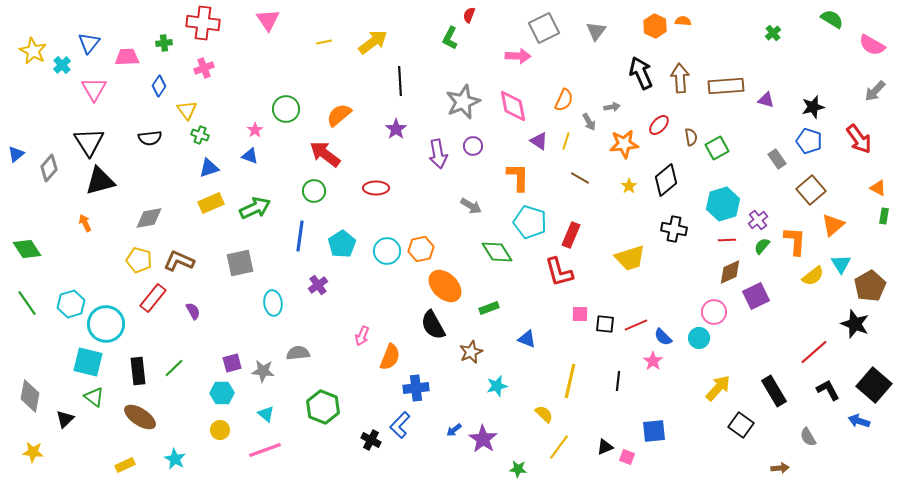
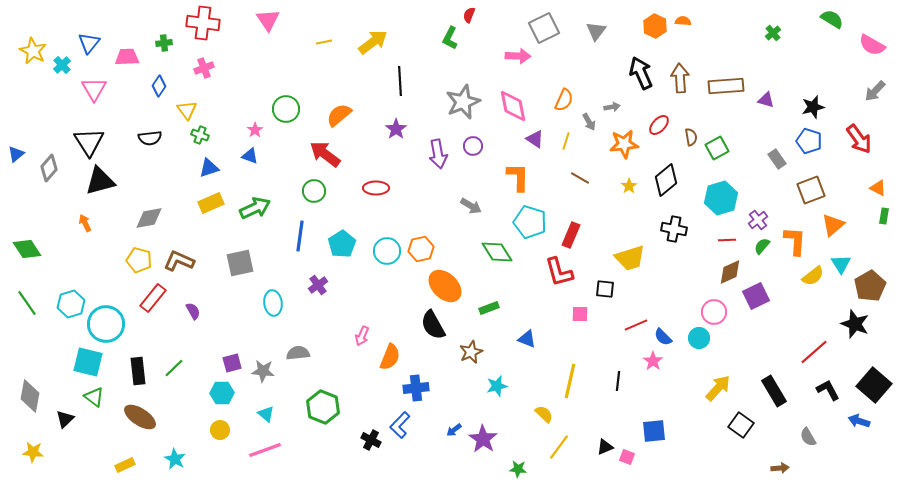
purple triangle at (539, 141): moved 4 px left, 2 px up
brown square at (811, 190): rotated 20 degrees clockwise
cyan hexagon at (723, 204): moved 2 px left, 6 px up
black square at (605, 324): moved 35 px up
